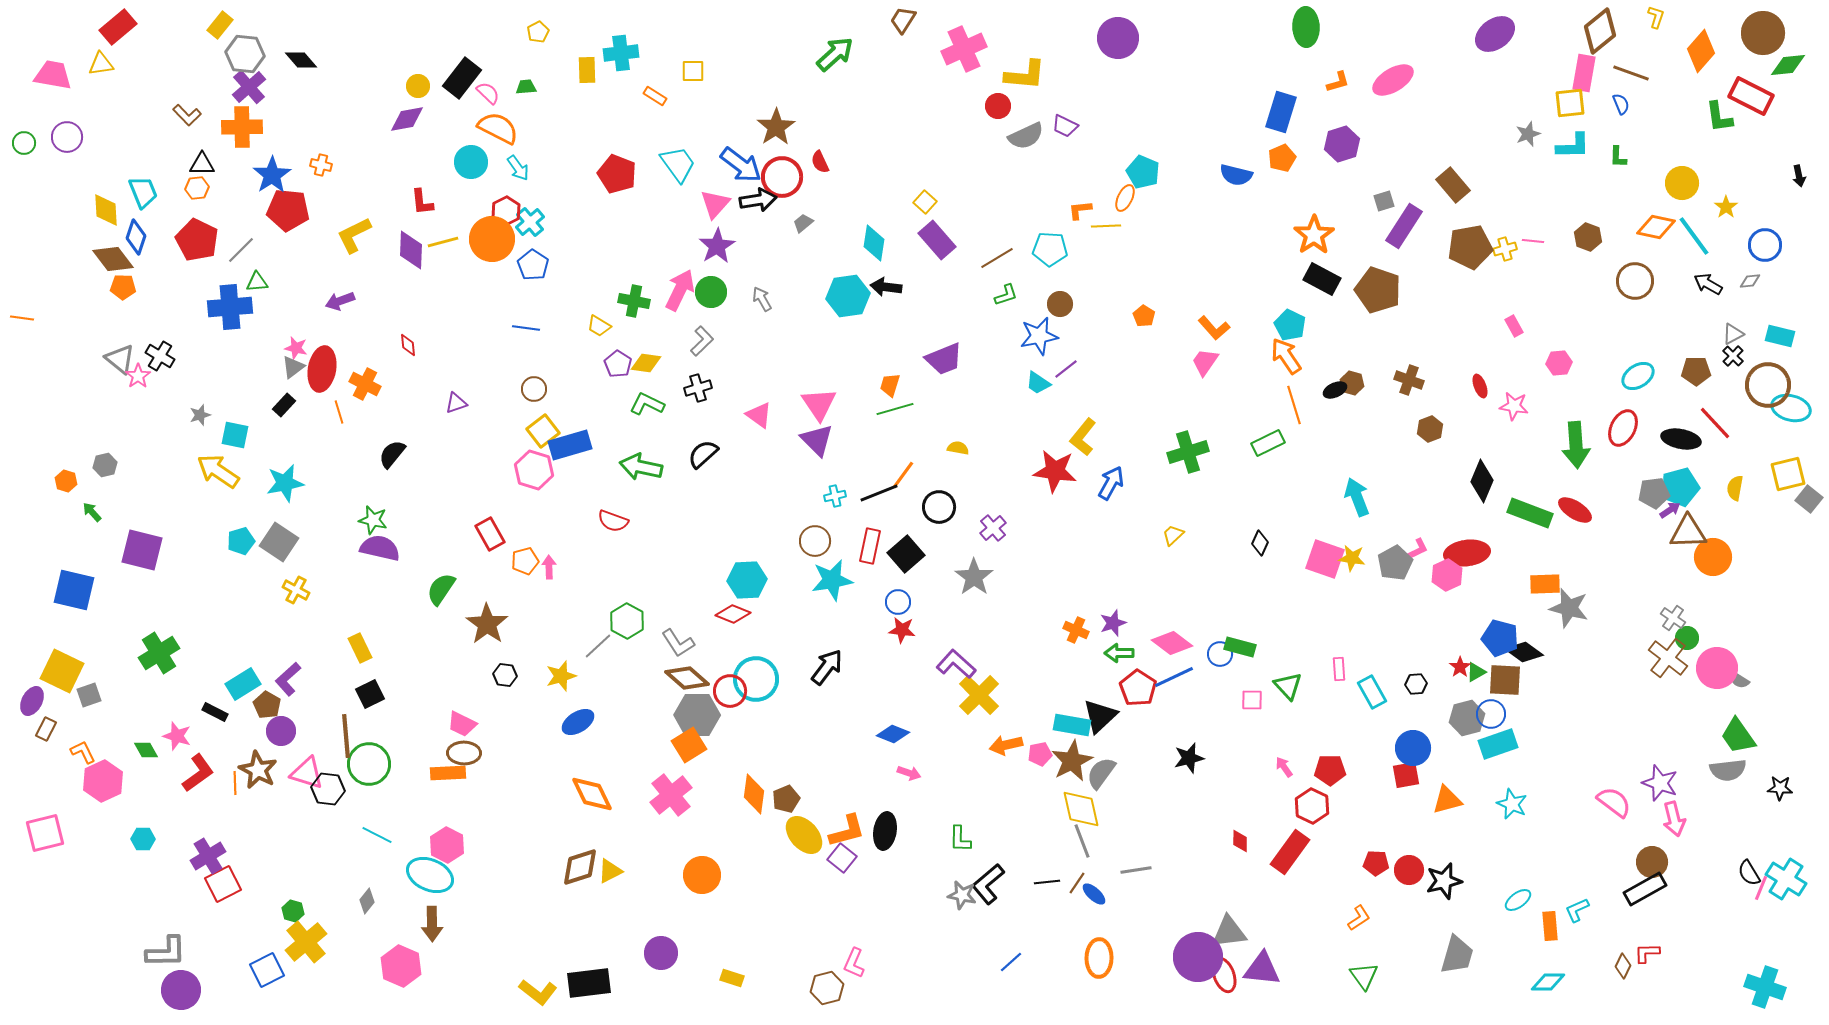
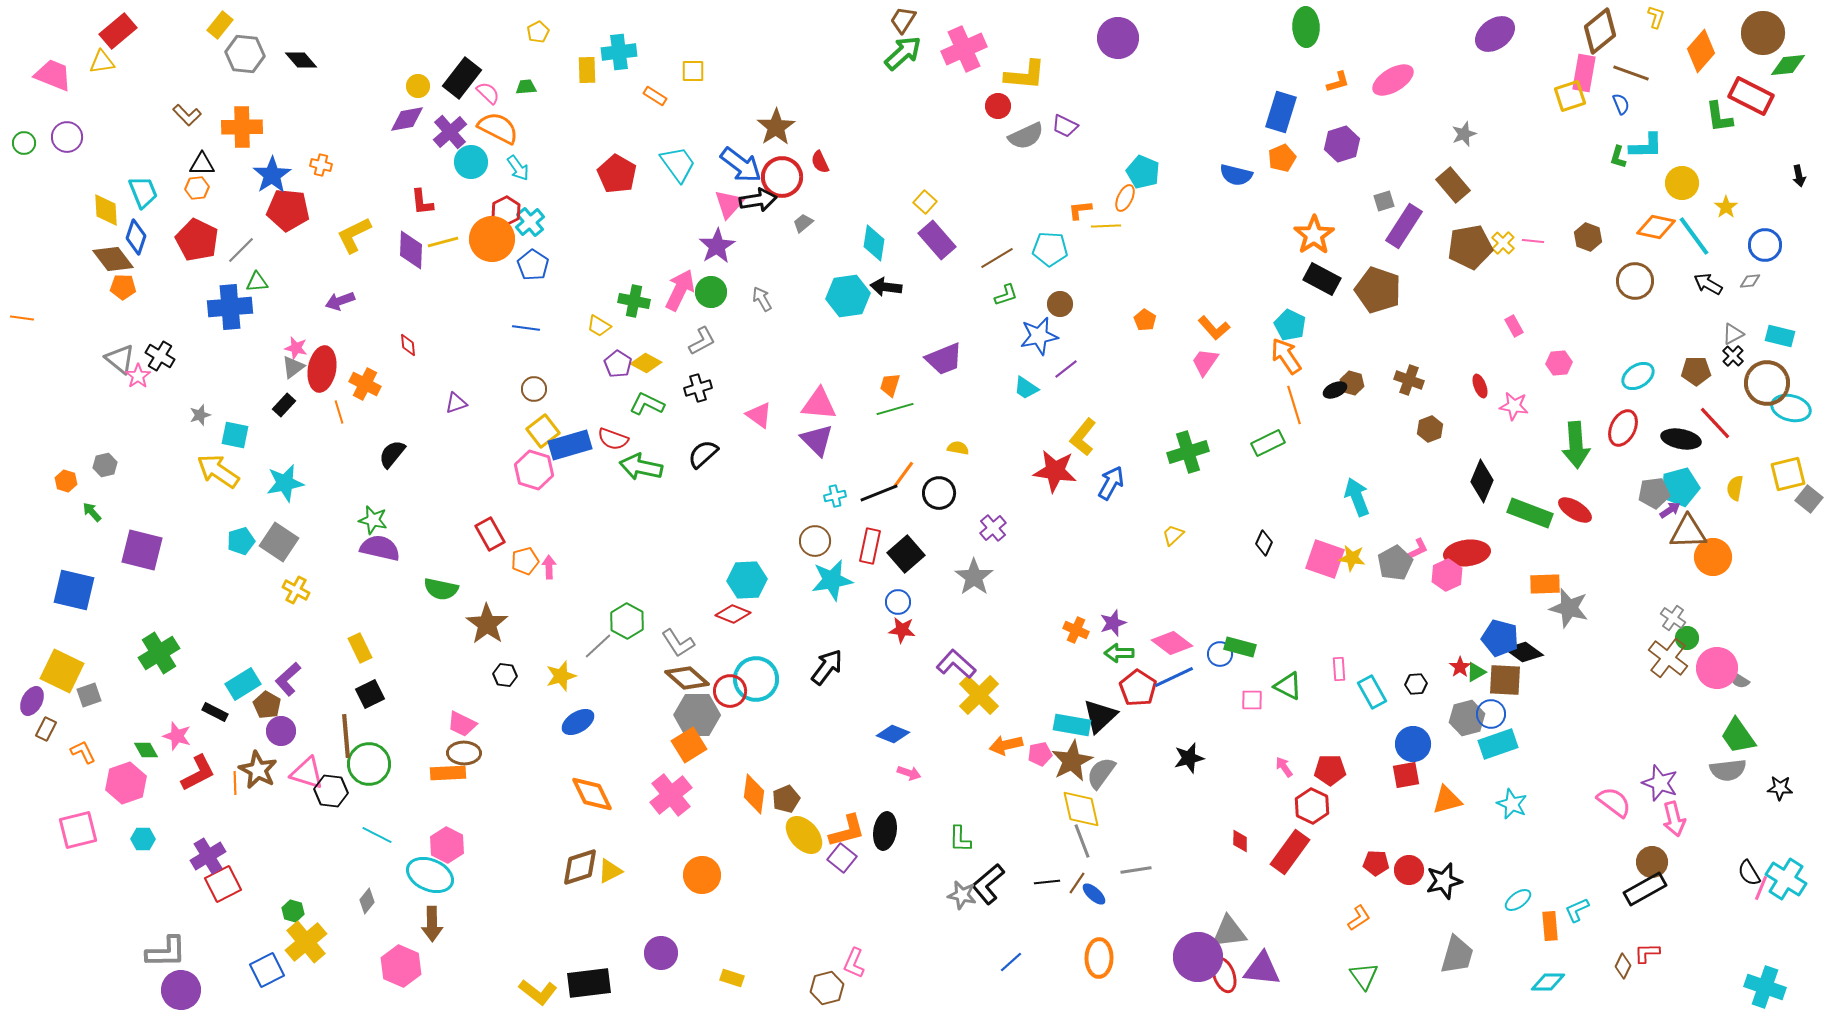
red rectangle at (118, 27): moved 4 px down
cyan cross at (621, 53): moved 2 px left, 1 px up
green arrow at (835, 54): moved 68 px right, 1 px up
yellow triangle at (101, 64): moved 1 px right, 2 px up
pink trapezoid at (53, 75): rotated 12 degrees clockwise
purple cross at (249, 87): moved 201 px right, 45 px down
yellow square at (1570, 103): moved 7 px up; rotated 12 degrees counterclockwise
gray star at (1528, 134): moved 64 px left
cyan L-shape at (1573, 146): moved 73 px right
green L-shape at (1618, 157): rotated 15 degrees clockwise
red pentagon at (617, 174): rotated 9 degrees clockwise
pink triangle at (715, 204): moved 14 px right
yellow cross at (1505, 249): moved 2 px left, 6 px up; rotated 30 degrees counterclockwise
orange pentagon at (1144, 316): moved 1 px right, 4 px down
gray L-shape at (702, 341): rotated 16 degrees clockwise
yellow diamond at (646, 363): rotated 20 degrees clockwise
cyan trapezoid at (1038, 383): moved 12 px left, 5 px down
brown circle at (1768, 385): moved 1 px left, 2 px up
pink triangle at (819, 404): rotated 51 degrees counterclockwise
black circle at (939, 507): moved 14 px up
red semicircle at (613, 521): moved 82 px up
black diamond at (1260, 543): moved 4 px right
green semicircle at (441, 589): rotated 112 degrees counterclockwise
green triangle at (1288, 686): rotated 20 degrees counterclockwise
blue circle at (1413, 748): moved 4 px up
red L-shape at (198, 773): rotated 9 degrees clockwise
pink hexagon at (103, 781): moved 23 px right, 2 px down; rotated 6 degrees clockwise
black hexagon at (328, 789): moved 3 px right, 2 px down
pink square at (45, 833): moved 33 px right, 3 px up
